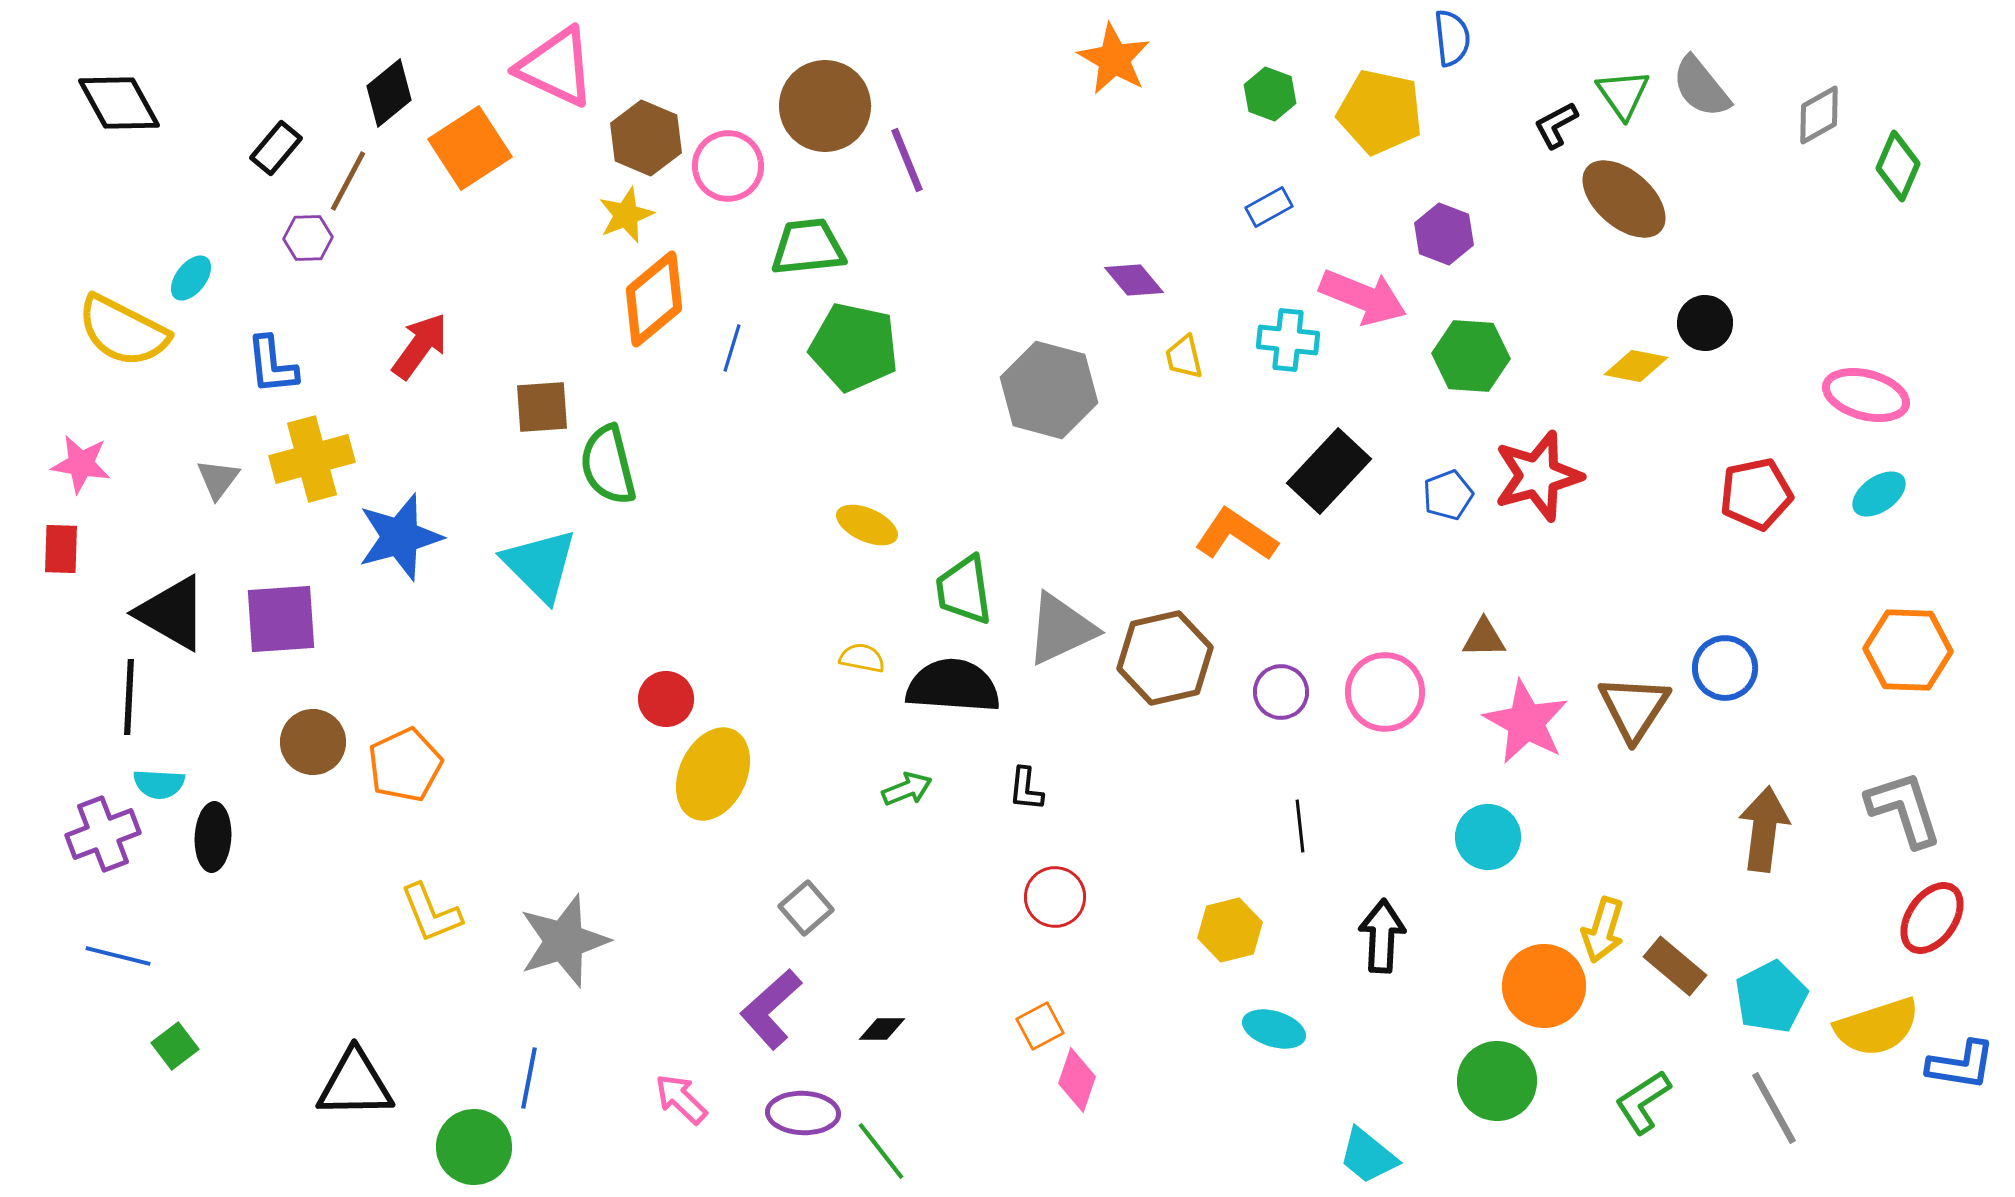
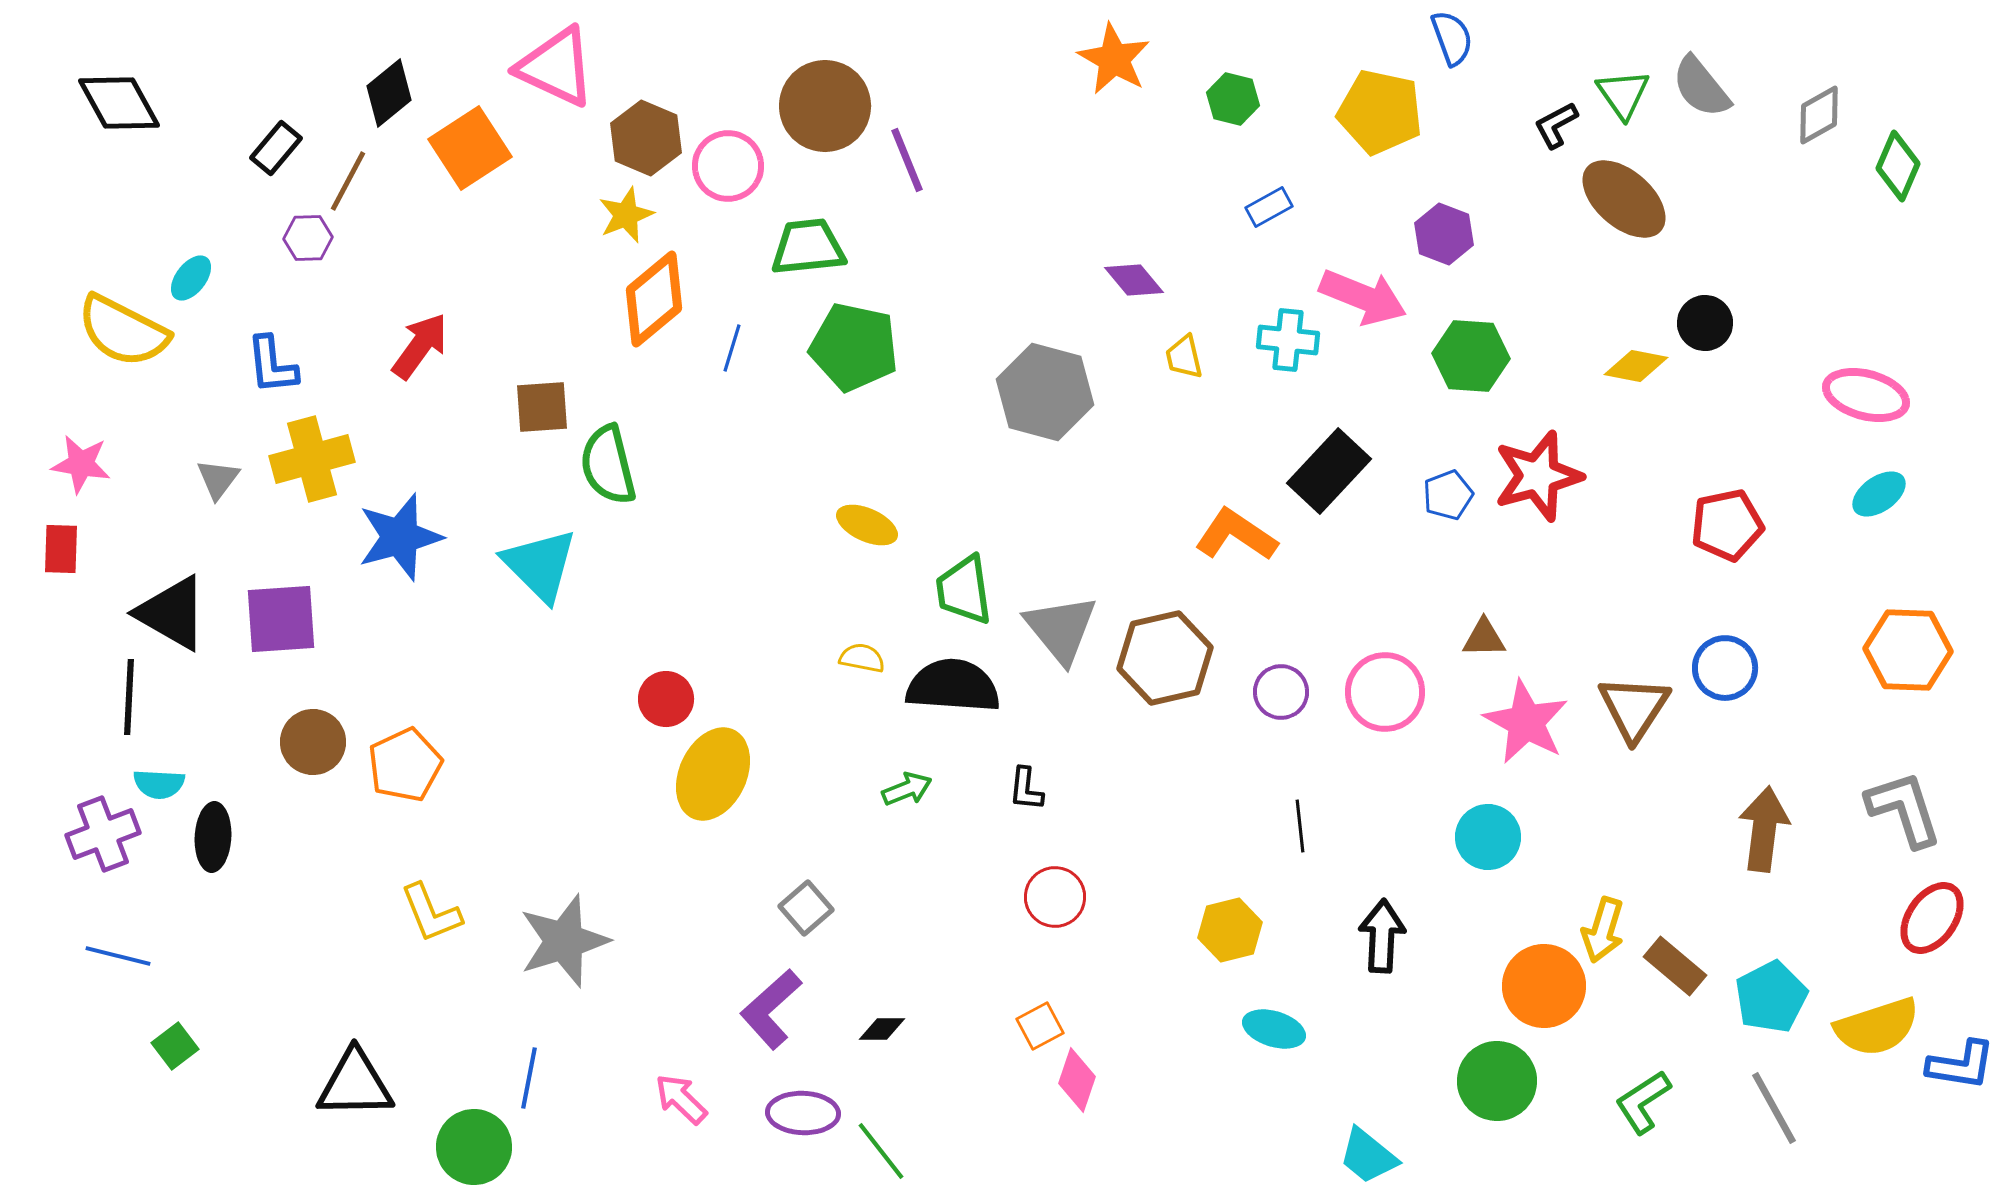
blue semicircle at (1452, 38): rotated 14 degrees counterclockwise
green hexagon at (1270, 94): moved 37 px left, 5 px down; rotated 6 degrees counterclockwise
gray hexagon at (1049, 390): moved 4 px left, 2 px down
red pentagon at (1756, 494): moved 29 px left, 31 px down
gray triangle at (1061, 629): rotated 44 degrees counterclockwise
